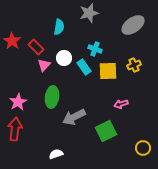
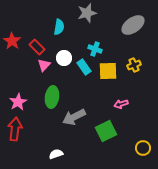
gray star: moved 2 px left
red rectangle: moved 1 px right
